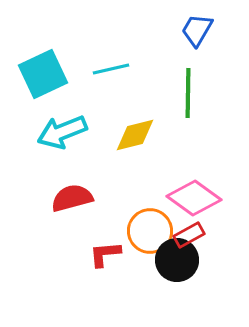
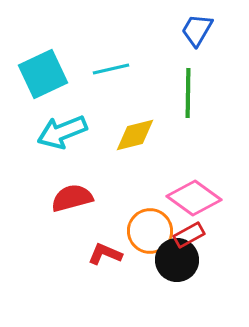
red L-shape: rotated 28 degrees clockwise
